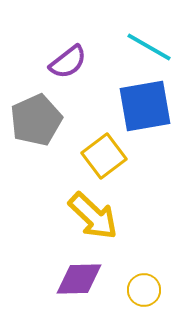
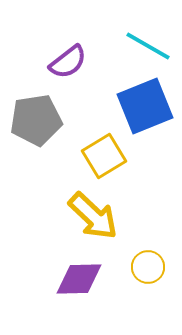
cyan line: moved 1 px left, 1 px up
blue square: rotated 12 degrees counterclockwise
gray pentagon: rotated 15 degrees clockwise
yellow square: rotated 6 degrees clockwise
yellow circle: moved 4 px right, 23 px up
